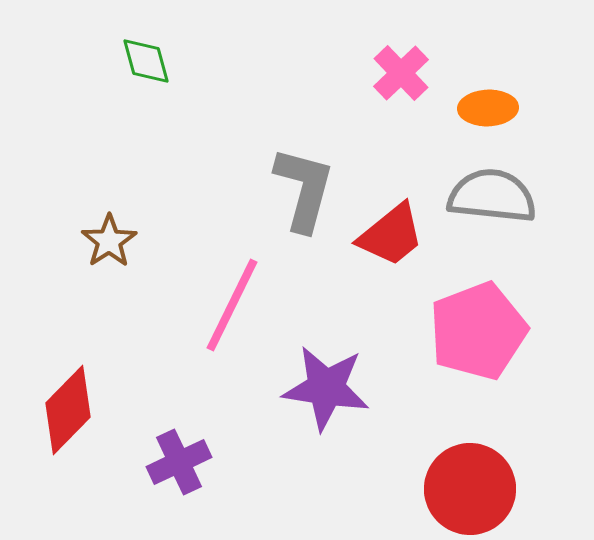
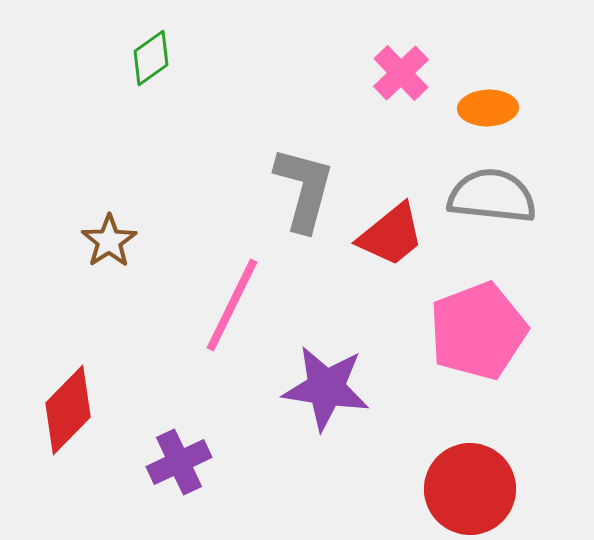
green diamond: moved 5 px right, 3 px up; rotated 70 degrees clockwise
